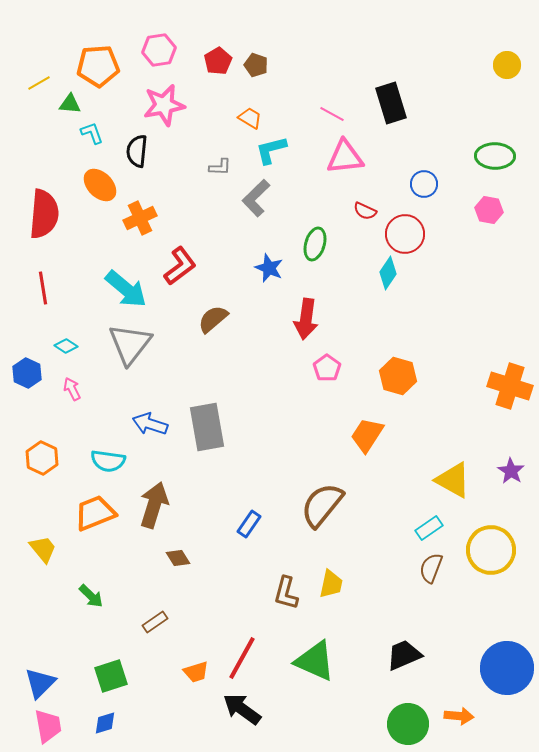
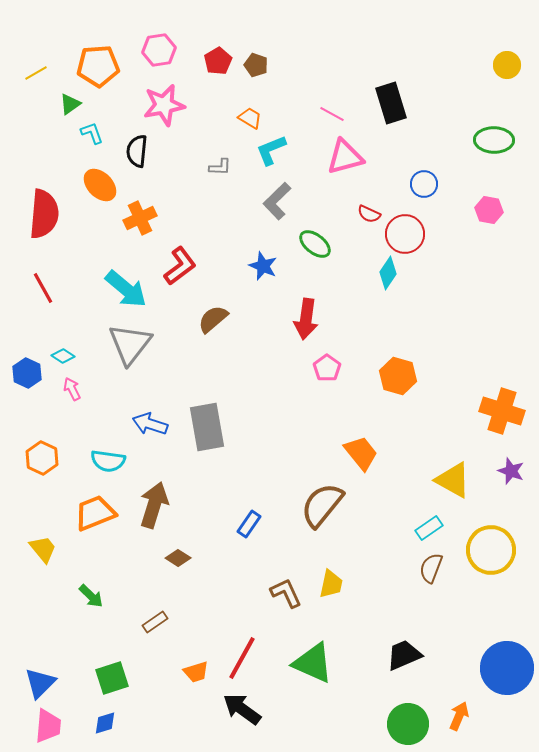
yellow line at (39, 83): moved 3 px left, 10 px up
green triangle at (70, 104): rotated 40 degrees counterclockwise
cyan L-shape at (271, 150): rotated 8 degrees counterclockwise
green ellipse at (495, 156): moved 1 px left, 16 px up
pink triangle at (345, 157): rotated 9 degrees counterclockwise
gray L-shape at (256, 198): moved 21 px right, 3 px down
red semicircle at (365, 211): moved 4 px right, 3 px down
green ellipse at (315, 244): rotated 68 degrees counterclockwise
blue star at (269, 268): moved 6 px left, 2 px up
red line at (43, 288): rotated 20 degrees counterclockwise
cyan diamond at (66, 346): moved 3 px left, 10 px down
orange cross at (510, 386): moved 8 px left, 25 px down
orange trapezoid at (367, 435): moved 6 px left, 18 px down; rotated 108 degrees clockwise
purple star at (511, 471): rotated 12 degrees counterclockwise
brown diamond at (178, 558): rotated 25 degrees counterclockwise
brown L-shape at (286, 593): rotated 140 degrees clockwise
green triangle at (315, 661): moved 2 px left, 2 px down
green square at (111, 676): moved 1 px right, 2 px down
orange arrow at (459, 716): rotated 72 degrees counterclockwise
pink trapezoid at (48, 726): rotated 15 degrees clockwise
